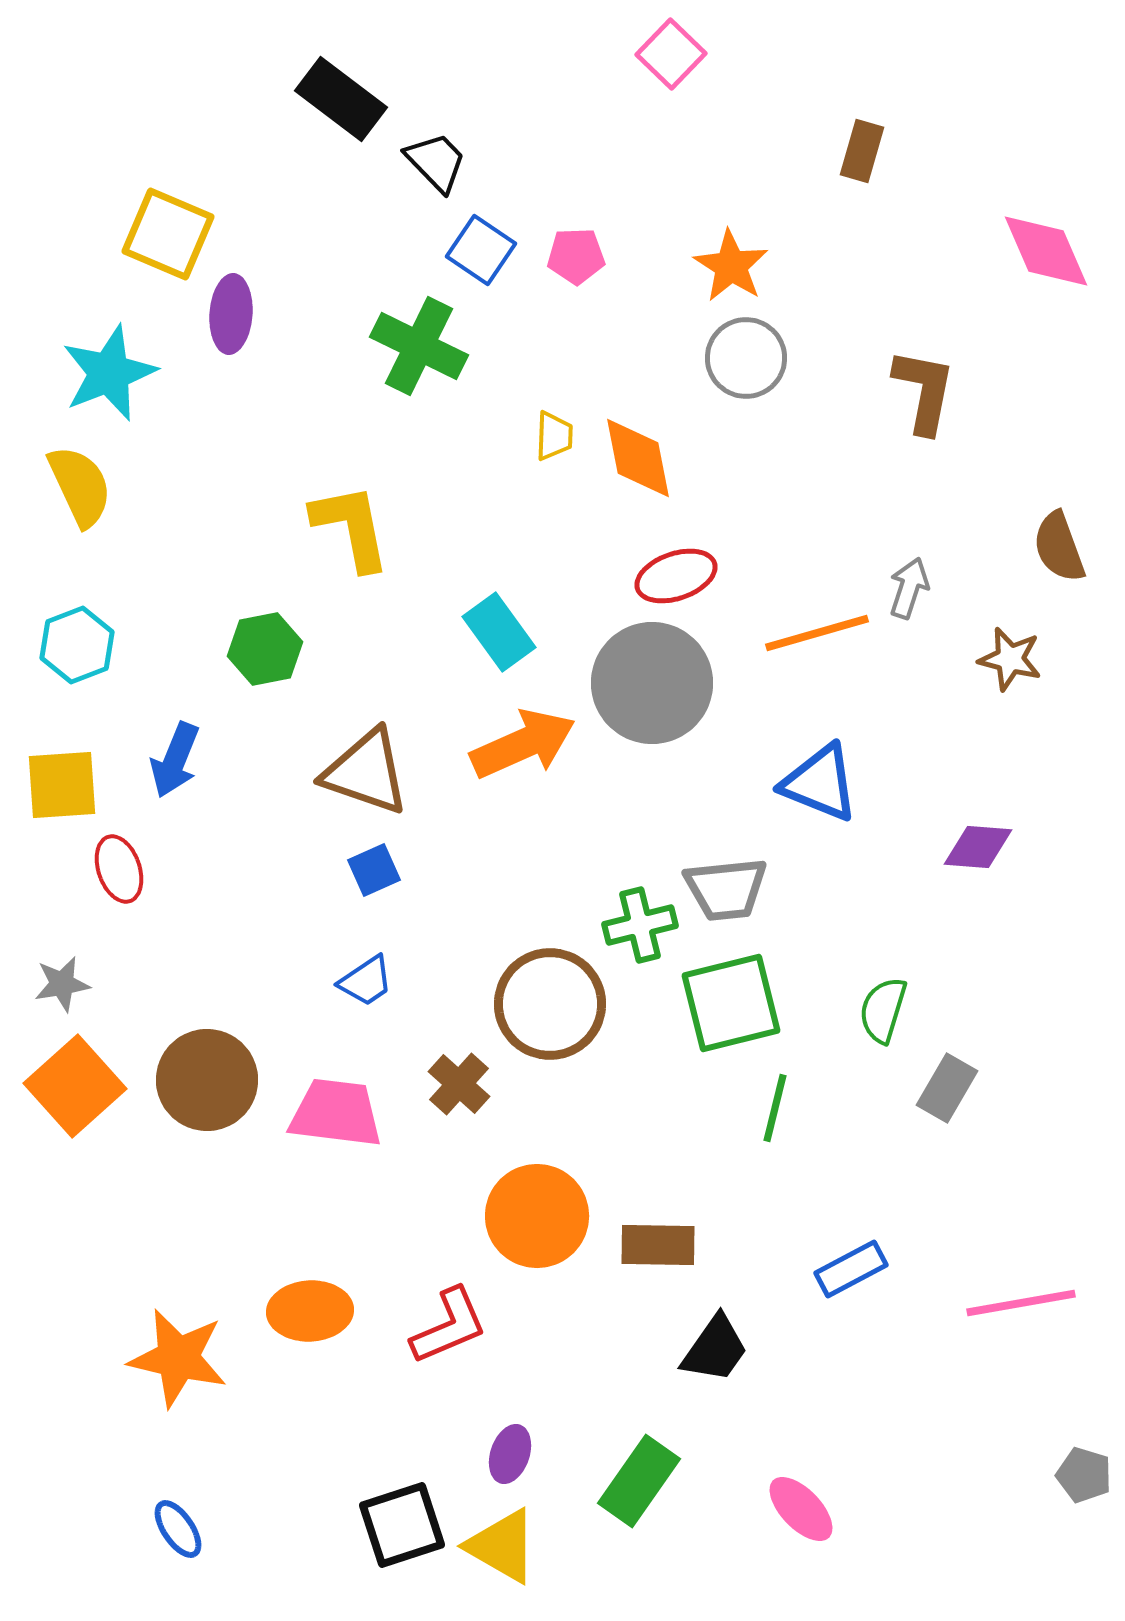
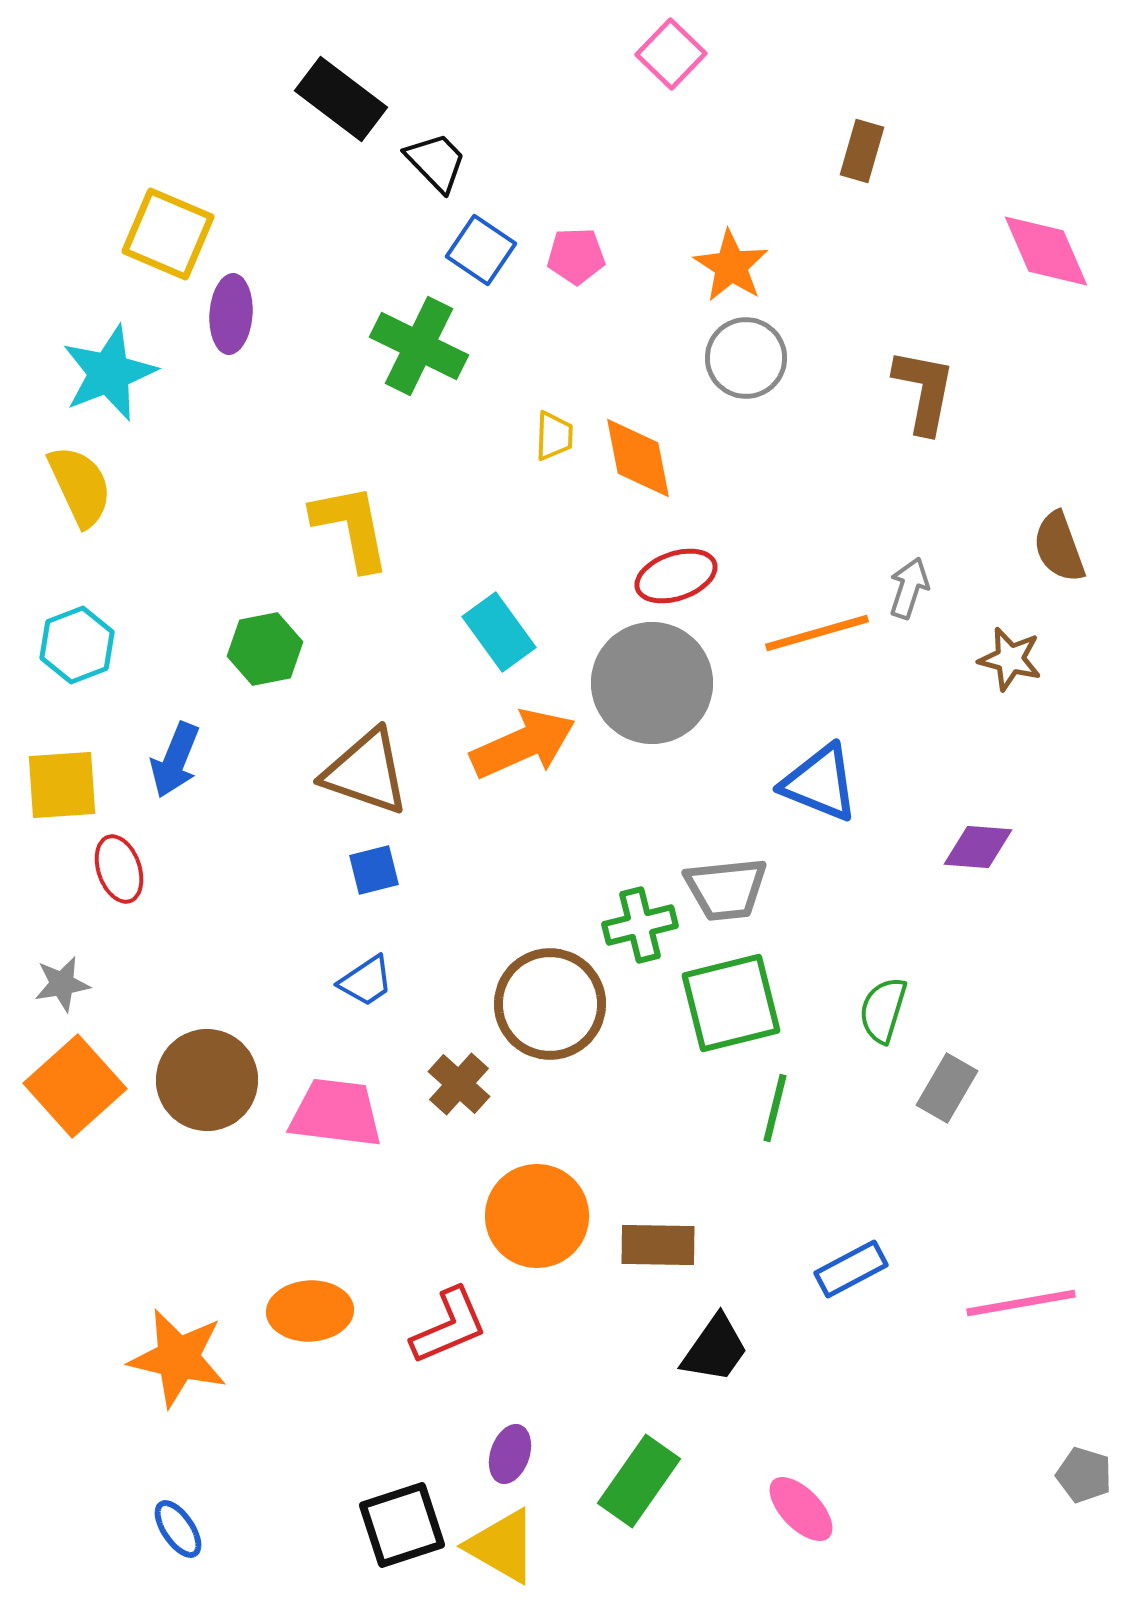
blue square at (374, 870): rotated 10 degrees clockwise
